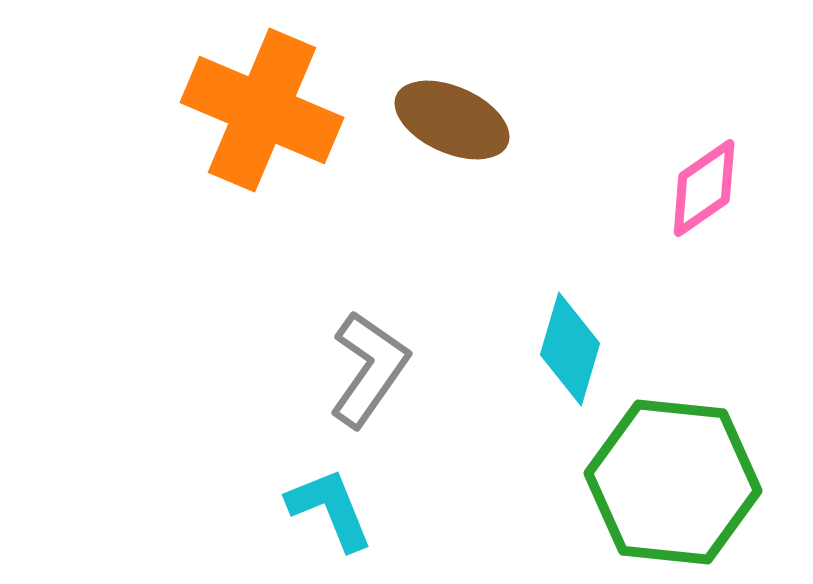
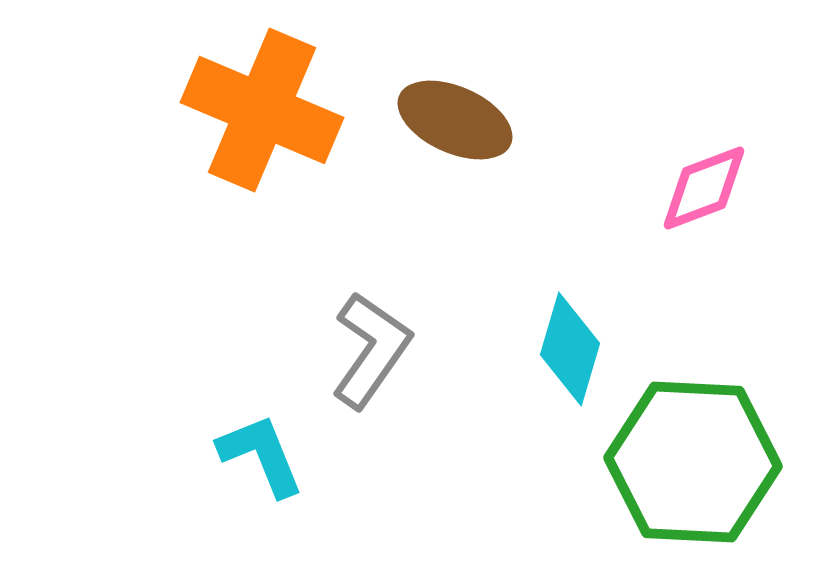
brown ellipse: moved 3 px right
pink diamond: rotated 14 degrees clockwise
gray L-shape: moved 2 px right, 19 px up
green hexagon: moved 20 px right, 20 px up; rotated 3 degrees counterclockwise
cyan L-shape: moved 69 px left, 54 px up
